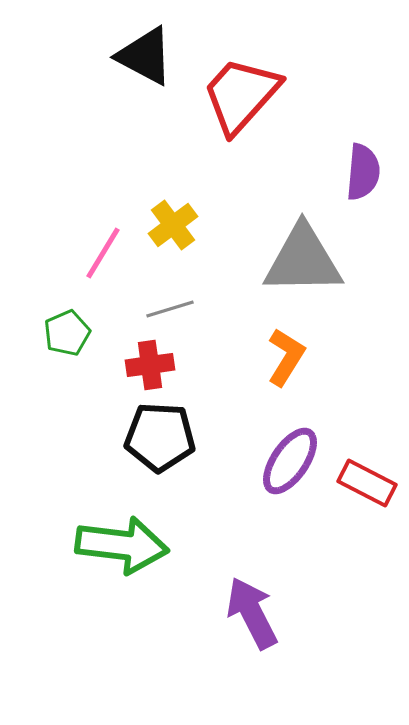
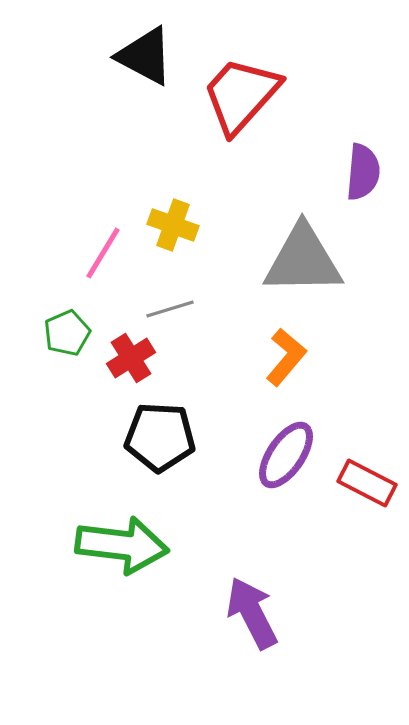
yellow cross: rotated 33 degrees counterclockwise
orange L-shape: rotated 8 degrees clockwise
red cross: moved 19 px left, 7 px up; rotated 24 degrees counterclockwise
purple ellipse: moved 4 px left, 6 px up
